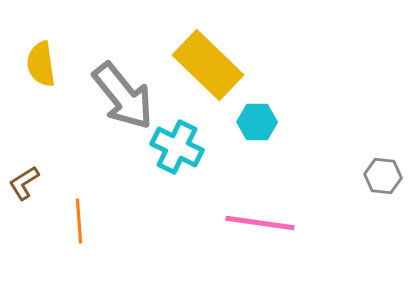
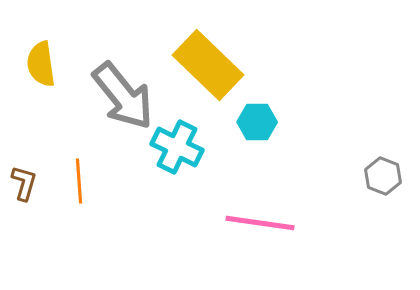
gray hexagon: rotated 15 degrees clockwise
brown L-shape: rotated 138 degrees clockwise
orange line: moved 40 px up
